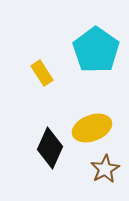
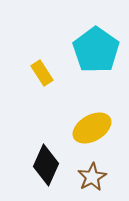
yellow ellipse: rotated 9 degrees counterclockwise
black diamond: moved 4 px left, 17 px down
brown star: moved 13 px left, 8 px down
